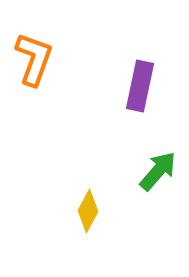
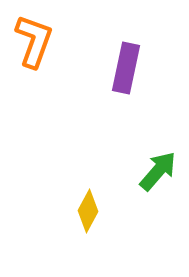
orange L-shape: moved 18 px up
purple rectangle: moved 14 px left, 18 px up
